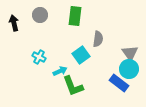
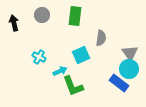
gray circle: moved 2 px right
gray semicircle: moved 3 px right, 1 px up
cyan square: rotated 12 degrees clockwise
